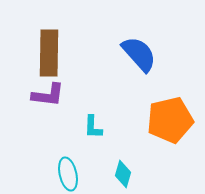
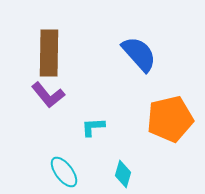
purple L-shape: rotated 44 degrees clockwise
orange pentagon: moved 1 px up
cyan L-shape: rotated 85 degrees clockwise
cyan ellipse: moved 4 px left, 2 px up; rotated 24 degrees counterclockwise
